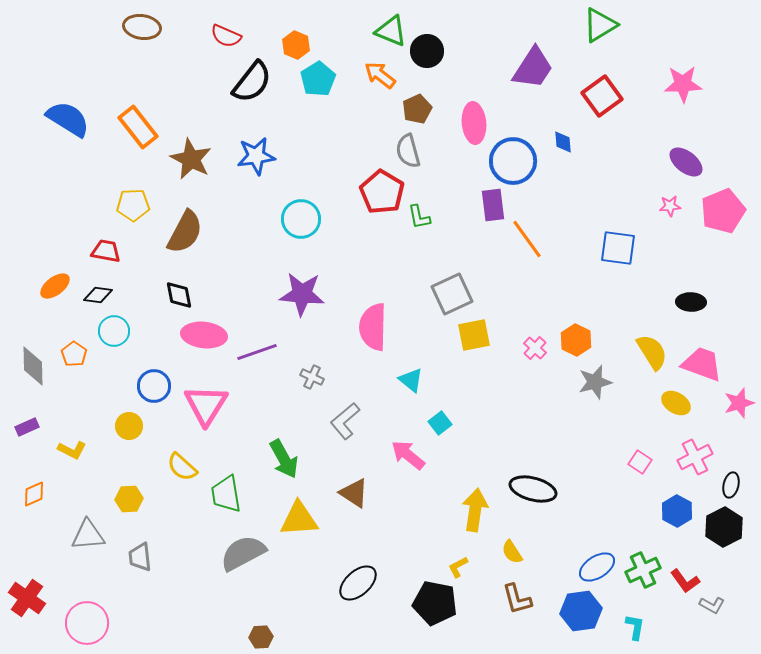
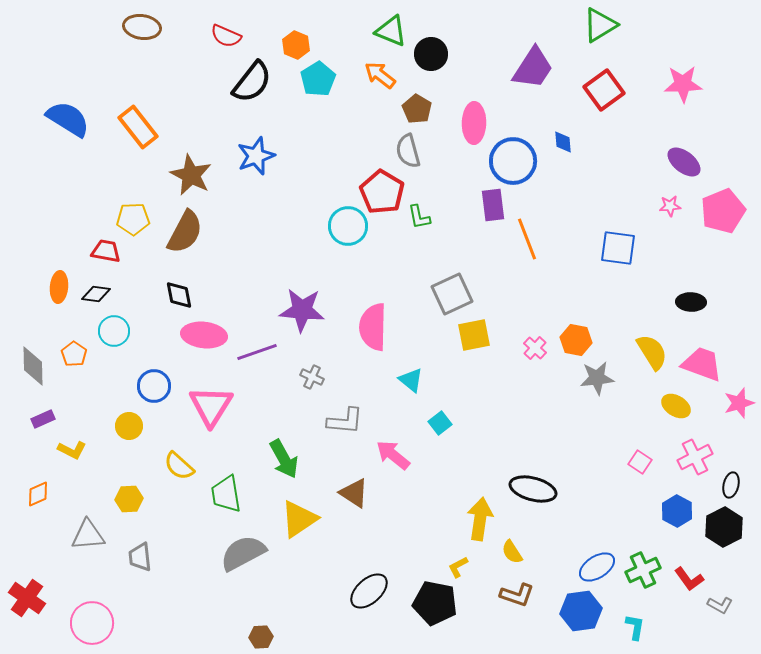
black circle at (427, 51): moved 4 px right, 3 px down
red square at (602, 96): moved 2 px right, 6 px up
brown pentagon at (417, 109): rotated 16 degrees counterclockwise
pink ellipse at (474, 123): rotated 6 degrees clockwise
blue star at (256, 156): rotated 12 degrees counterclockwise
brown star at (191, 159): moved 16 px down
purple ellipse at (686, 162): moved 2 px left
yellow pentagon at (133, 205): moved 14 px down
cyan circle at (301, 219): moved 47 px right, 7 px down
orange line at (527, 239): rotated 15 degrees clockwise
orange ellipse at (55, 286): moved 4 px right, 1 px down; rotated 48 degrees counterclockwise
purple star at (302, 294): moved 16 px down
black diamond at (98, 295): moved 2 px left, 1 px up
orange hexagon at (576, 340): rotated 16 degrees counterclockwise
gray star at (595, 382): moved 2 px right, 4 px up; rotated 8 degrees clockwise
yellow ellipse at (676, 403): moved 3 px down
pink triangle at (206, 405): moved 5 px right, 1 px down
gray L-shape at (345, 421): rotated 135 degrees counterclockwise
purple rectangle at (27, 427): moved 16 px right, 8 px up
pink arrow at (408, 455): moved 15 px left
yellow semicircle at (182, 467): moved 3 px left, 1 px up
orange diamond at (34, 494): moved 4 px right
yellow arrow at (475, 510): moved 5 px right, 9 px down
yellow triangle at (299, 519): rotated 30 degrees counterclockwise
red L-shape at (685, 581): moved 4 px right, 2 px up
black ellipse at (358, 583): moved 11 px right, 8 px down
brown L-shape at (517, 599): moved 4 px up; rotated 56 degrees counterclockwise
gray L-shape at (712, 605): moved 8 px right
pink circle at (87, 623): moved 5 px right
